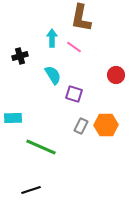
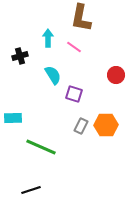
cyan arrow: moved 4 px left
